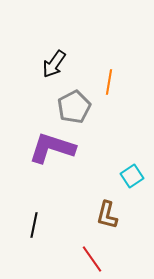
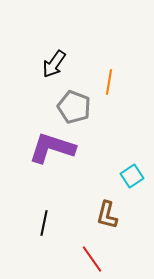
gray pentagon: rotated 24 degrees counterclockwise
black line: moved 10 px right, 2 px up
